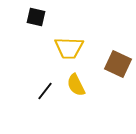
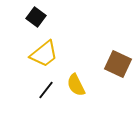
black square: rotated 24 degrees clockwise
yellow trapezoid: moved 25 px left, 6 px down; rotated 40 degrees counterclockwise
black line: moved 1 px right, 1 px up
